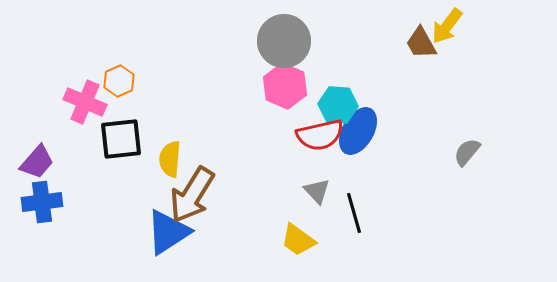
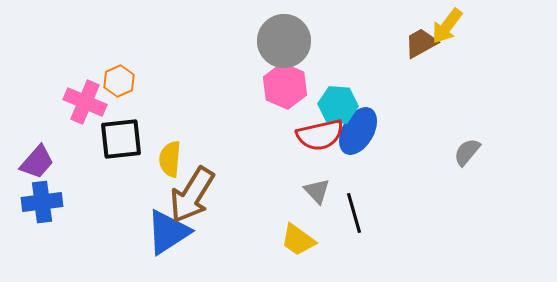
brown trapezoid: rotated 90 degrees clockwise
